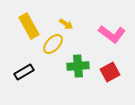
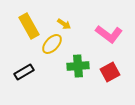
yellow arrow: moved 2 px left
pink L-shape: moved 3 px left
yellow ellipse: moved 1 px left
